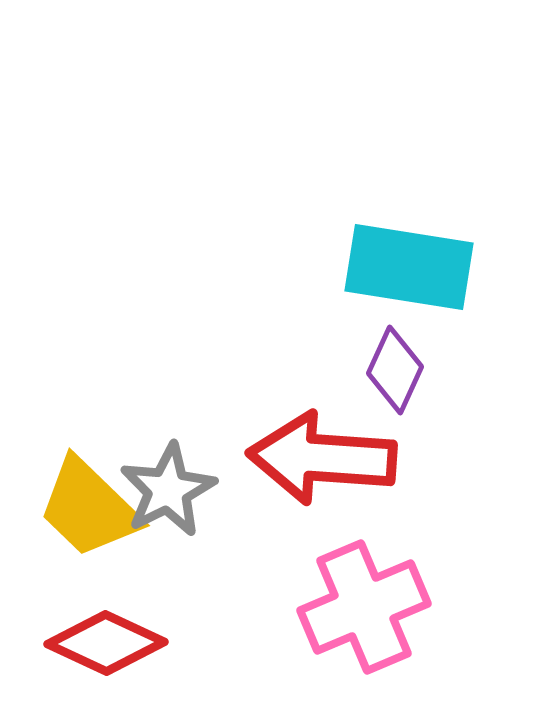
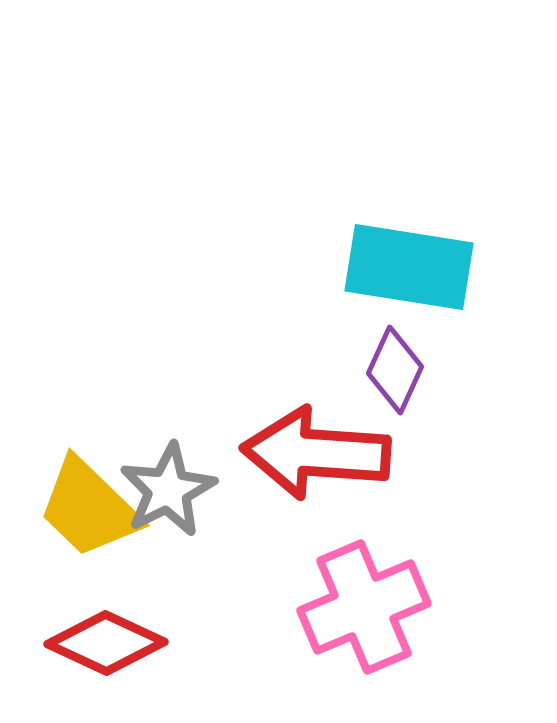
red arrow: moved 6 px left, 5 px up
